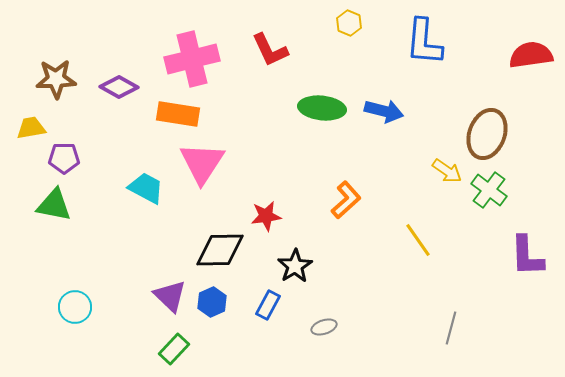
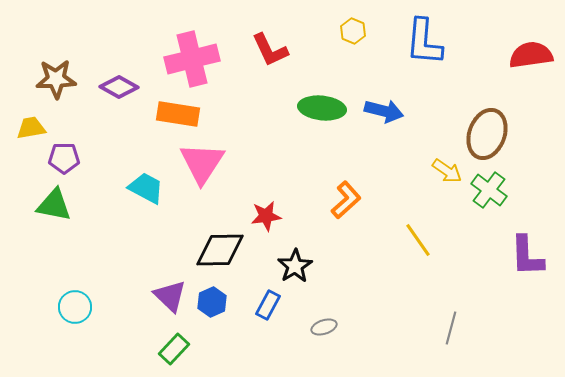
yellow hexagon: moved 4 px right, 8 px down
